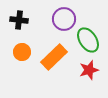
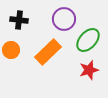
green ellipse: rotated 75 degrees clockwise
orange circle: moved 11 px left, 2 px up
orange rectangle: moved 6 px left, 5 px up
